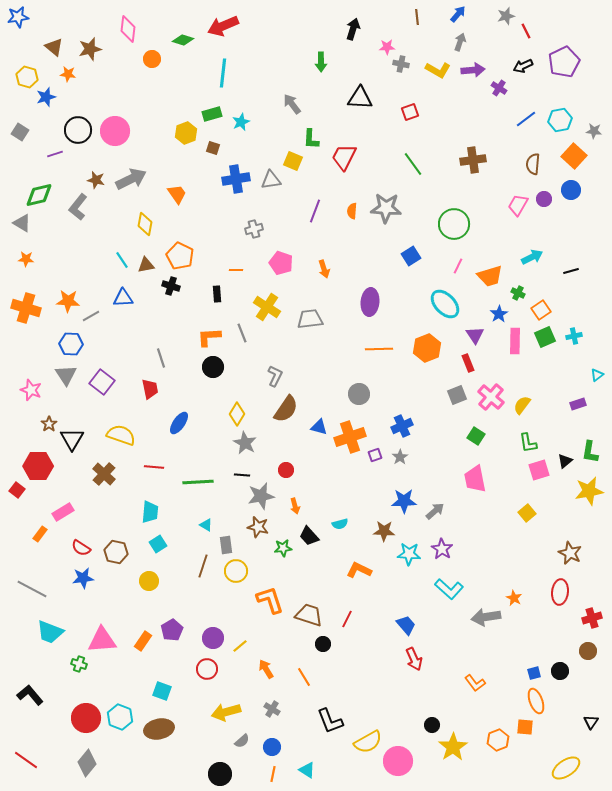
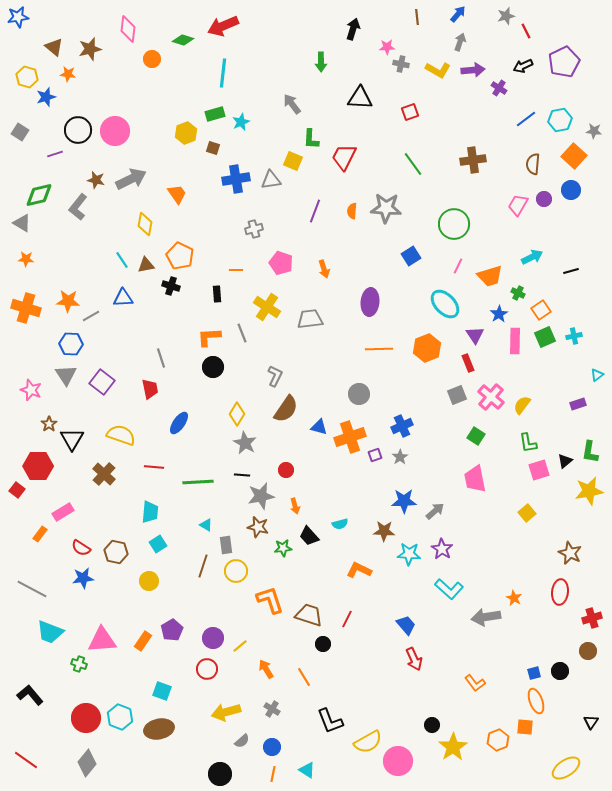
green rectangle at (212, 114): moved 3 px right
